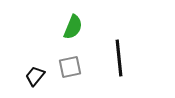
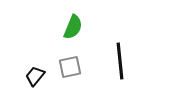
black line: moved 1 px right, 3 px down
